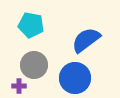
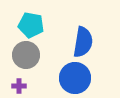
blue semicircle: moved 3 px left, 2 px down; rotated 136 degrees clockwise
gray circle: moved 8 px left, 10 px up
